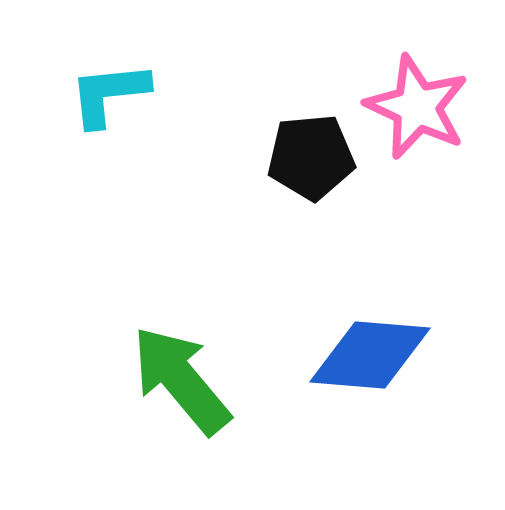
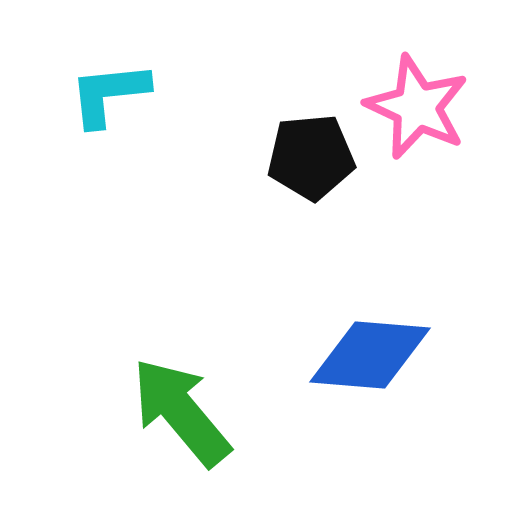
green arrow: moved 32 px down
